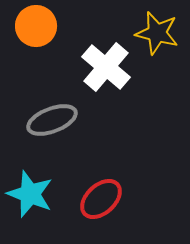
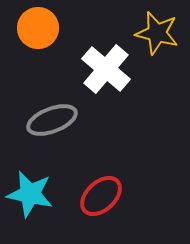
orange circle: moved 2 px right, 2 px down
white cross: moved 2 px down
cyan star: rotated 9 degrees counterclockwise
red ellipse: moved 3 px up
